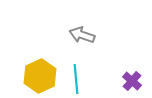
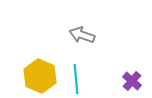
yellow hexagon: rotated 12 degrees counterclockwise
